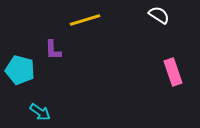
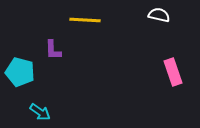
white semicircle: rotated 20 degrees counterclockwise
yellow line: rotated 20 degrees clockwise
cyan pentagon: moved 2 px down
